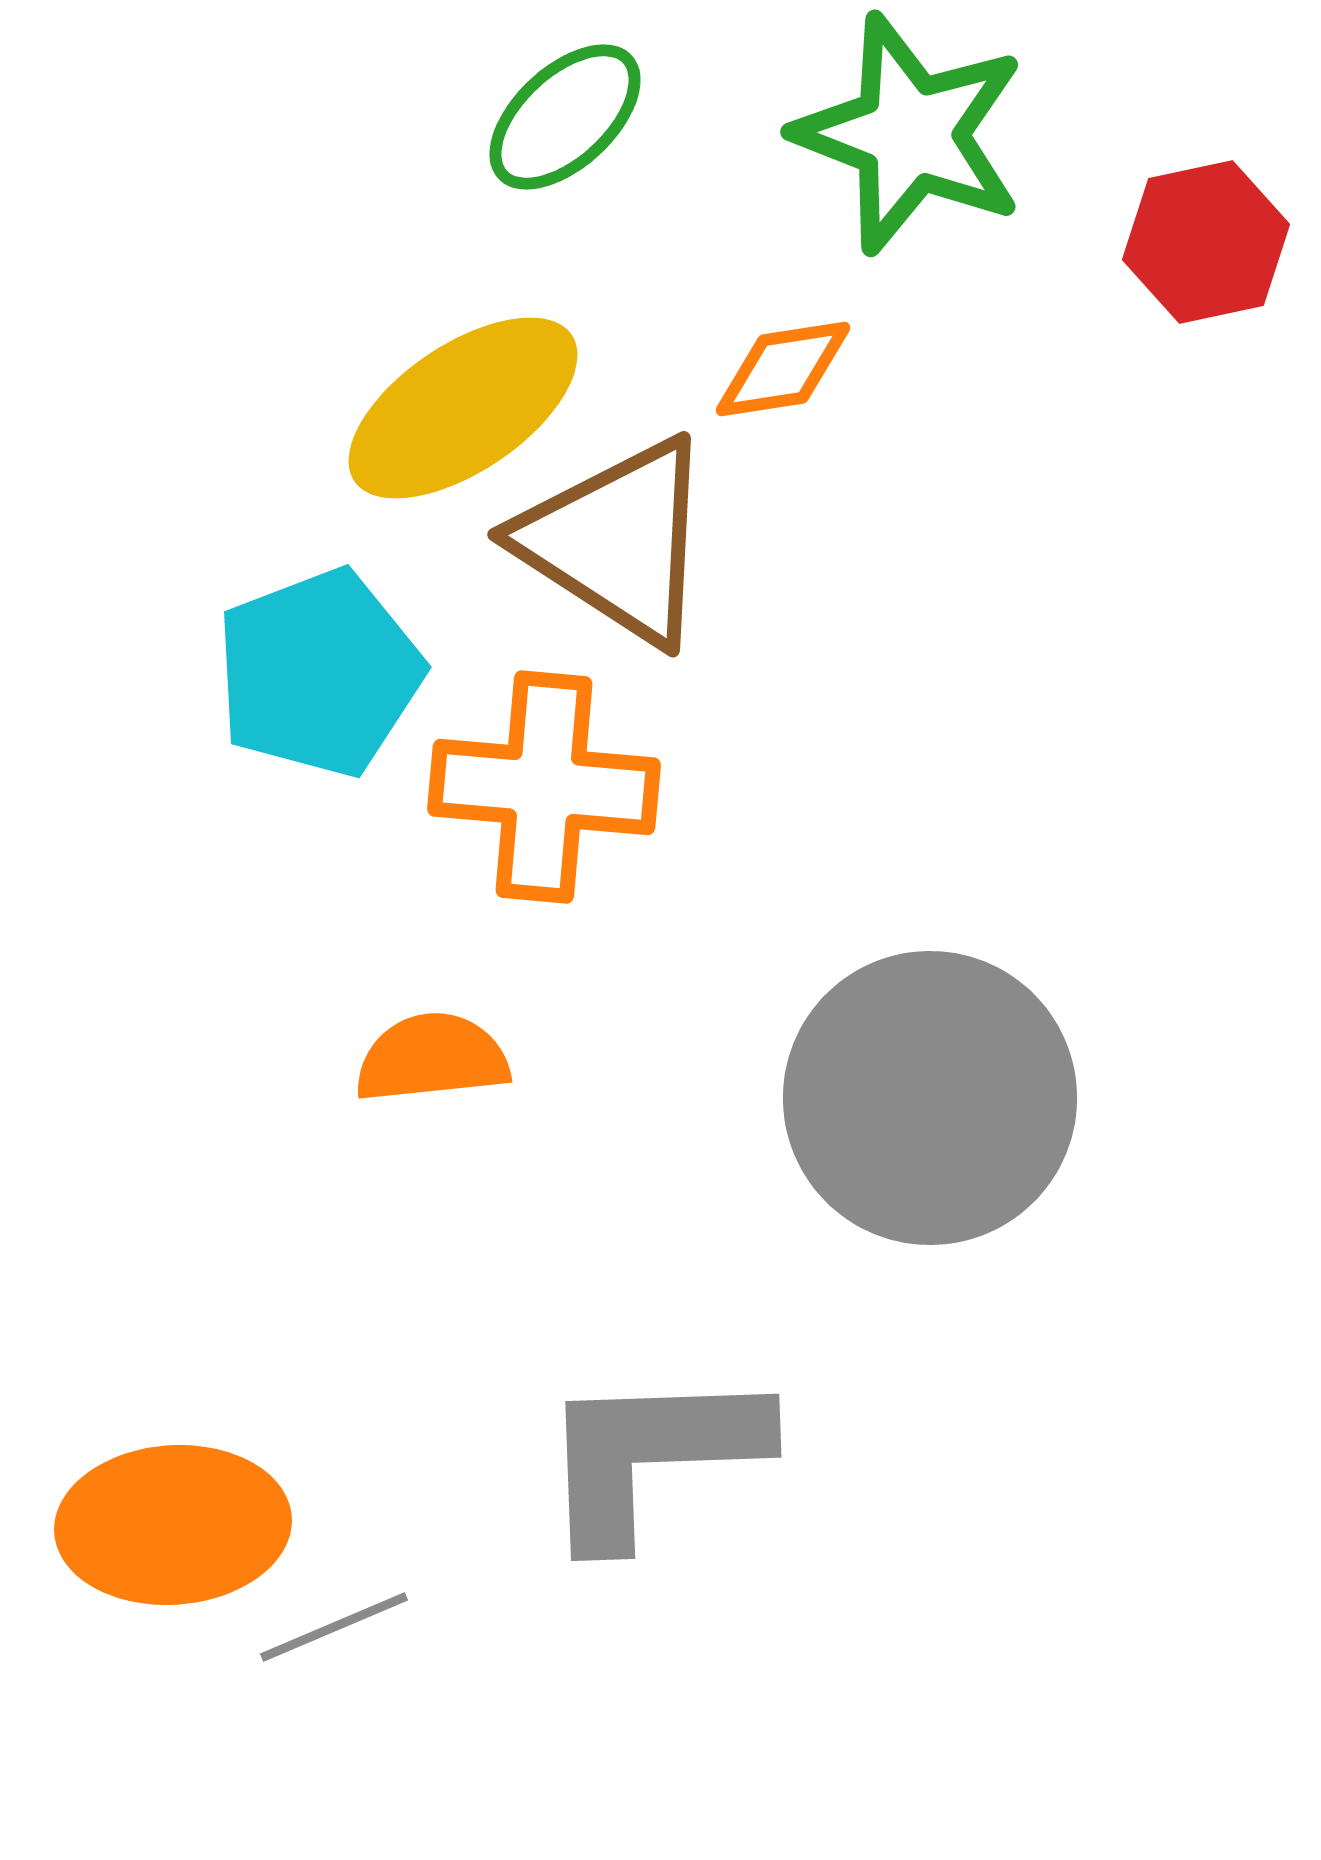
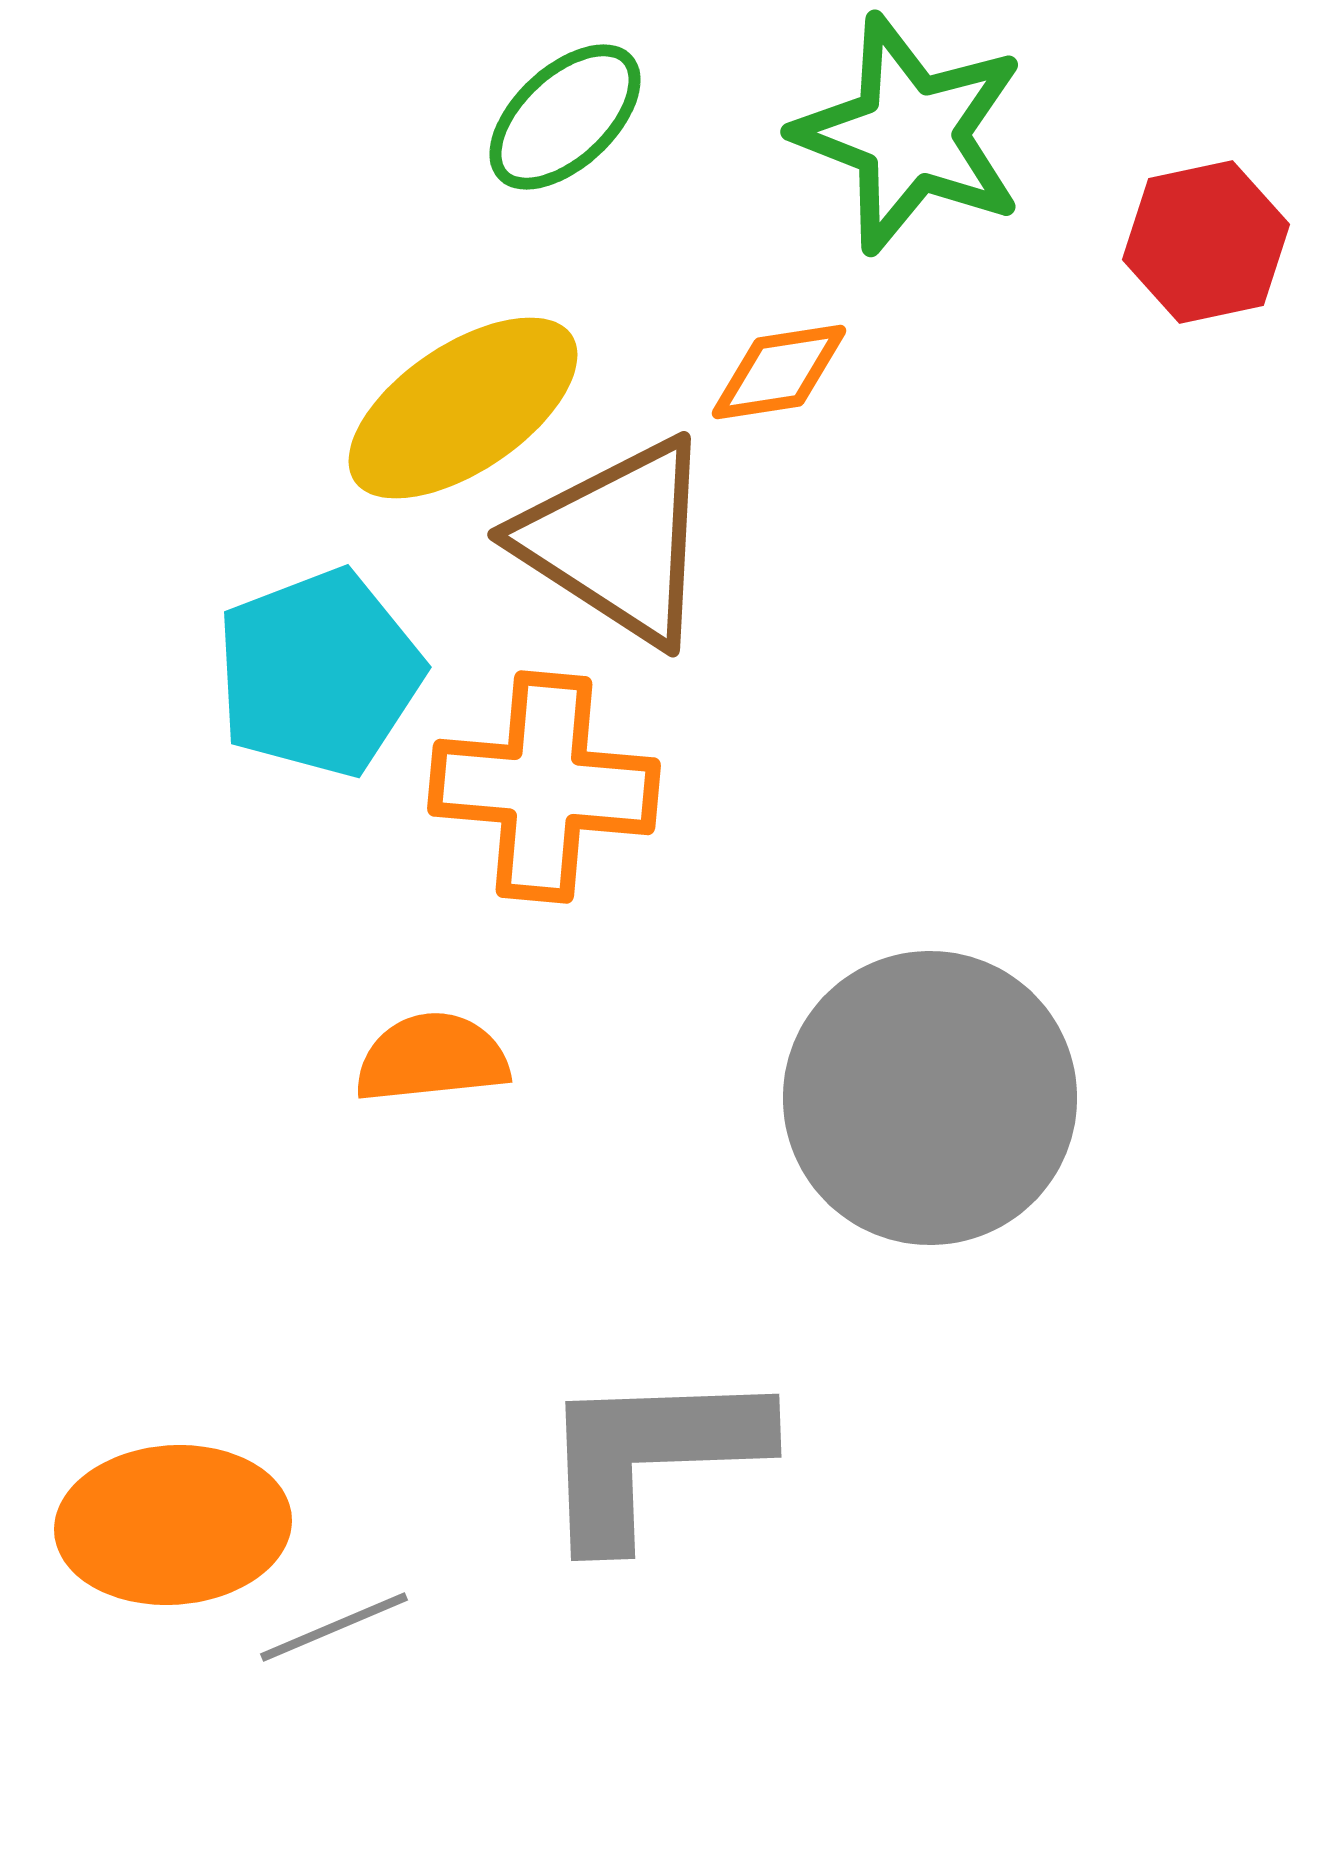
orange diamond: moved 4 px left, 3 px down
